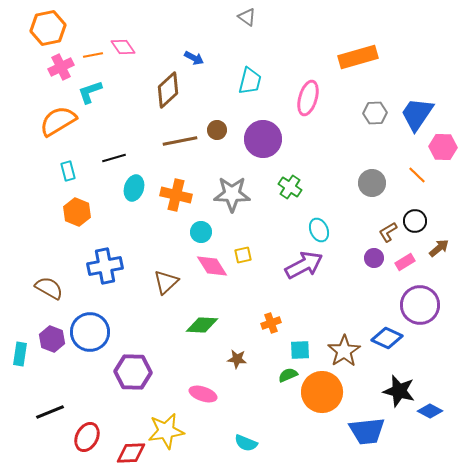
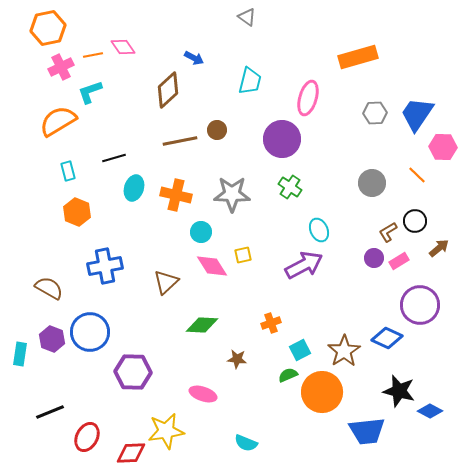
purple circle at (263, 139): moved 19 px right
pink rectangle at (405, 262): moved 6 px left, 1 px up
cyan square at (300, 350): rotated 25 degrees counterclockwise
